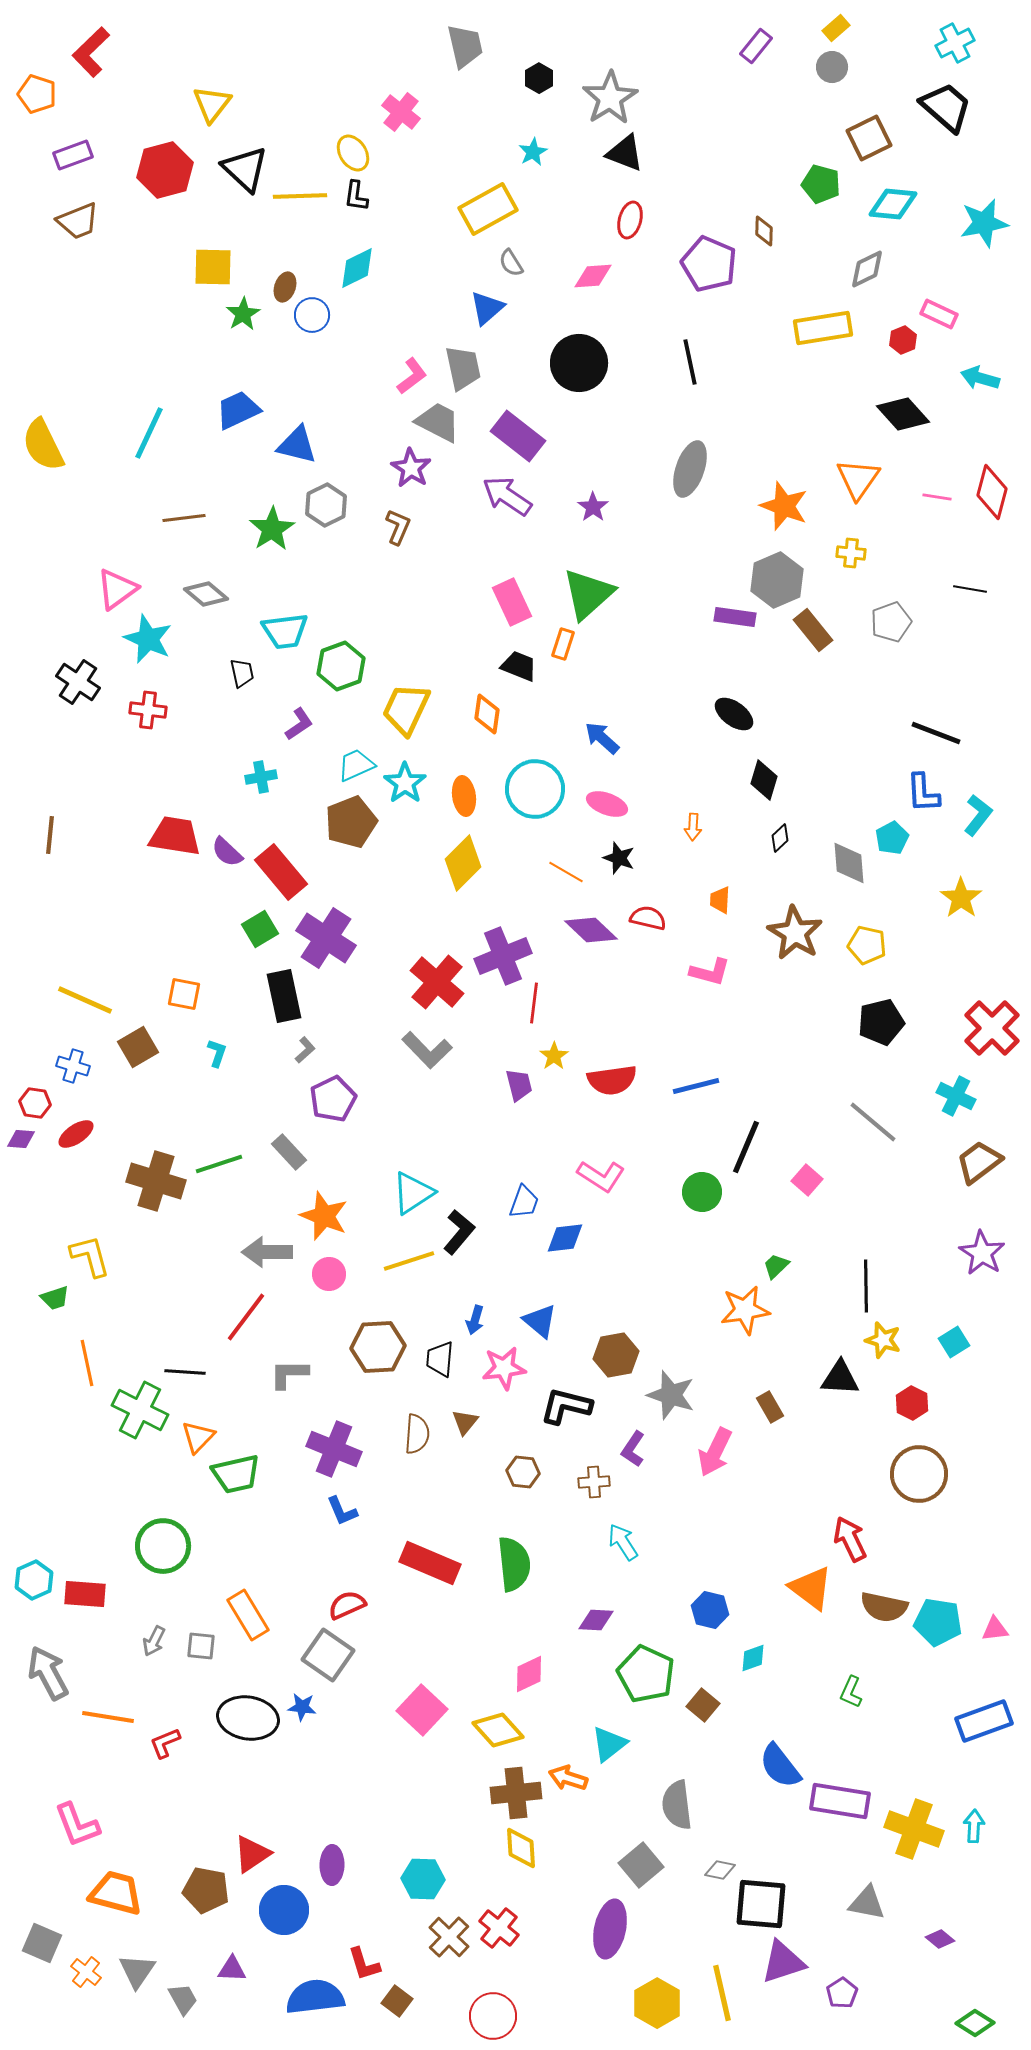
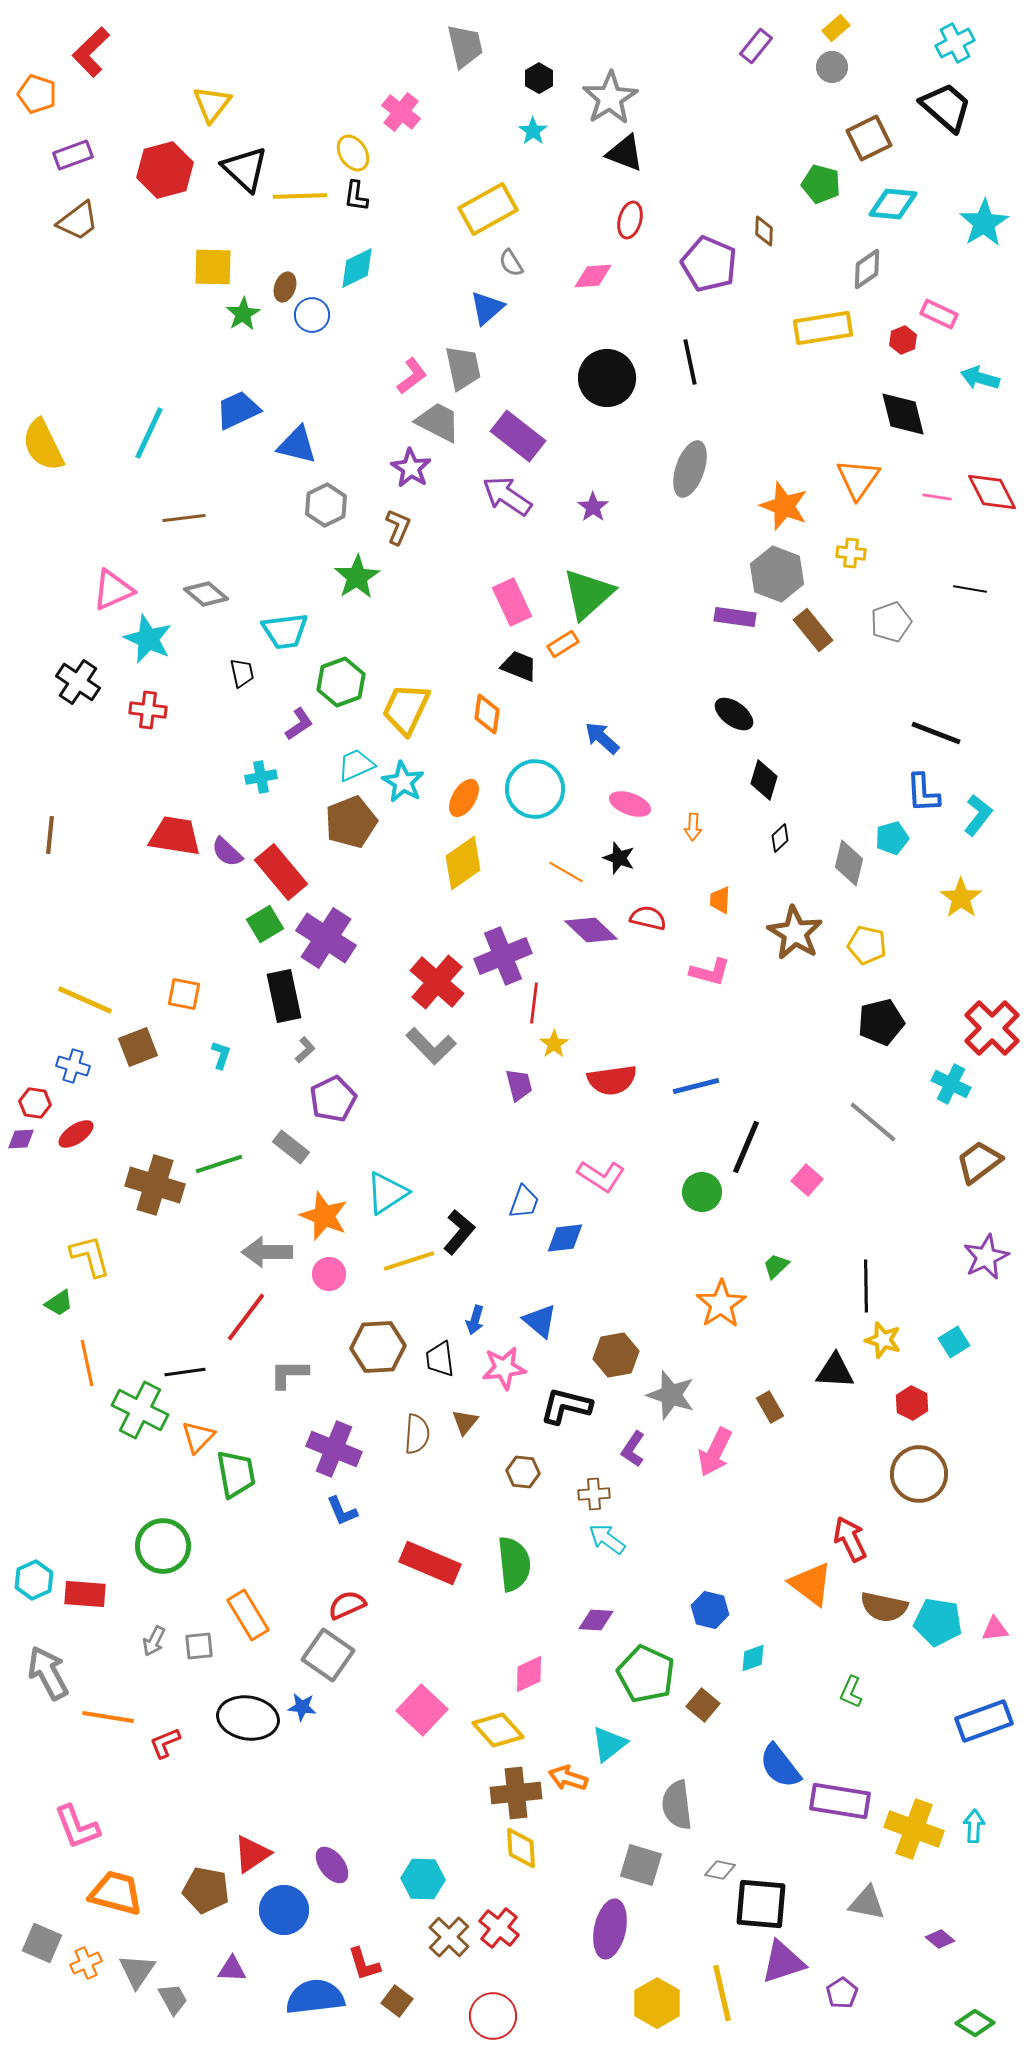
cyan star at (533, 152): moved 21 px up; rotated 8 degrees counterclockwise
brown trapezoid at (78, 221): rotated 15 degrees counterclockwise
cyan star at (984, 223): rotated 21 degrees counterclockwise
gray diamond at (867, 269): rotated 9 degrees counterclockwise
black circle at (579, 363): moved 28 px right, 15 px down
black diamond at (903, 414): rotated 28 degrees clockwise
red diamond at (992, 492): rotated 42 degrees counterclockwise
green star at (272, 529): moved 85 px right, 48 px down
gray hexagon at (777, 580): moved 6 px up; rotated 16 degrees counterclockwise
pink triangle at (117, 589): moved 4 px left, 1 px down; rotated 12 degrees clockwise
orange rectangle at (563, 644): rotated 40 degrees clockwise
green hexagon at (341, 666): moved 16 px down
cyan star at (405, 783): moved 2 px left, 1 px up; rotated 6 degrees counterclockwise
orange ellipse at (464, 796): moved 2 px down; rotated 39 degrees clockwise
pink ellipse at (607, 804): moved 23 px right
cyan pentagon at (892, 838): rotated 12 degrees clockwise
yellow diamond at (463, 863): rotated 10 degrees clockwise
gray diamond at (849, 863): rotated 18 degrees clockwise
green square at (260, 929): moved 5 px right, 5 px up
brown square at (138, 1047): rotated 9 degrees clockwise
gray L-shape at (427, 1050): moved 4 px right, 4 px up
cyan L-shape at (217, 1053): moved 4 px right, 2 px down
yellow star at (554, 1056): moved 12 px up
cyan cross at (956, 1096): moved 5 px left, 12 px up
purple diamond at (21, 1139): rotated 8 degrees counterclockwise
gray rectangle at (289, 1152): moved 2 px right, 5 px up; rotated 9 degrees counterclockwise
brown cross at (156, 1181): moved 1 px left, 4 px down
cyan triangle at (413, 1193): moved 26 px left
purple star at (982, 1253): moved 4 px right, 4 px down; rotated 15 degrees clockwise
green trapezoid at (55, 1298): moved 4 px right, 5 px down; rotated 16 degrees counterclockwise
orange star at (745, 1310): moved 24 px left, 6 px up; rotated 24 degrees counterclockwise
black trapezoid at (440, 1359): rotated 12 degrees counterclockwise
black line at (185, 1372): rotated 12 degrees counterclockwise
black triangle at (840, 1378): moved 5 px left, 7 px up
green trapezoid at (236, 1474): rotated 87 degrees counterclockwise
brown cross at (594, 1482): moved 12 px down
cyan arrow at (623, 1542): moved 16 px left, 3 px up; rotated 21 degrees counterclockwise
orange triangle at (811, 1588): moved 4 px up
gray square at (201, 1646): moved 2 px left; rotated 12 degrees counterclockwise
pink L-shape at (77, 1825): moved 2 px down
purple ellipse at (332, 1865): rotated 39 degrees counterclockwise
gray square at (641, 1865): rotated 33 degrees counterclockwise
orange cross at (86, 1972): moved 9 px up; rotated 28 degrees clockwise
gray trapezoid at (183, 1999): moved 10 px left
